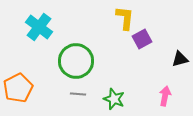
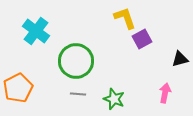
yellow L-shape: rotated 25 degrees counterclockwise
cyan cross: moved 3 px left, 4 px down
pink arrow: moved 3 px up
